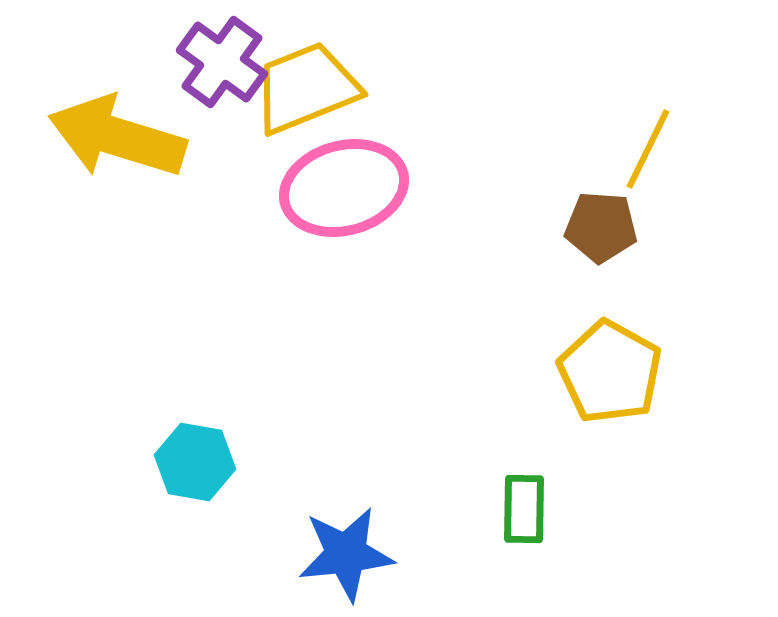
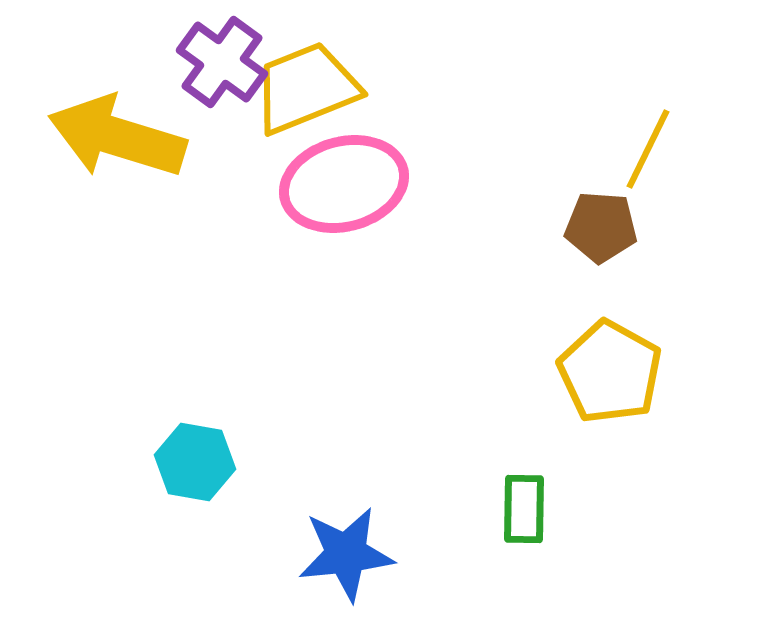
pink ellipse: moved 4 px up
